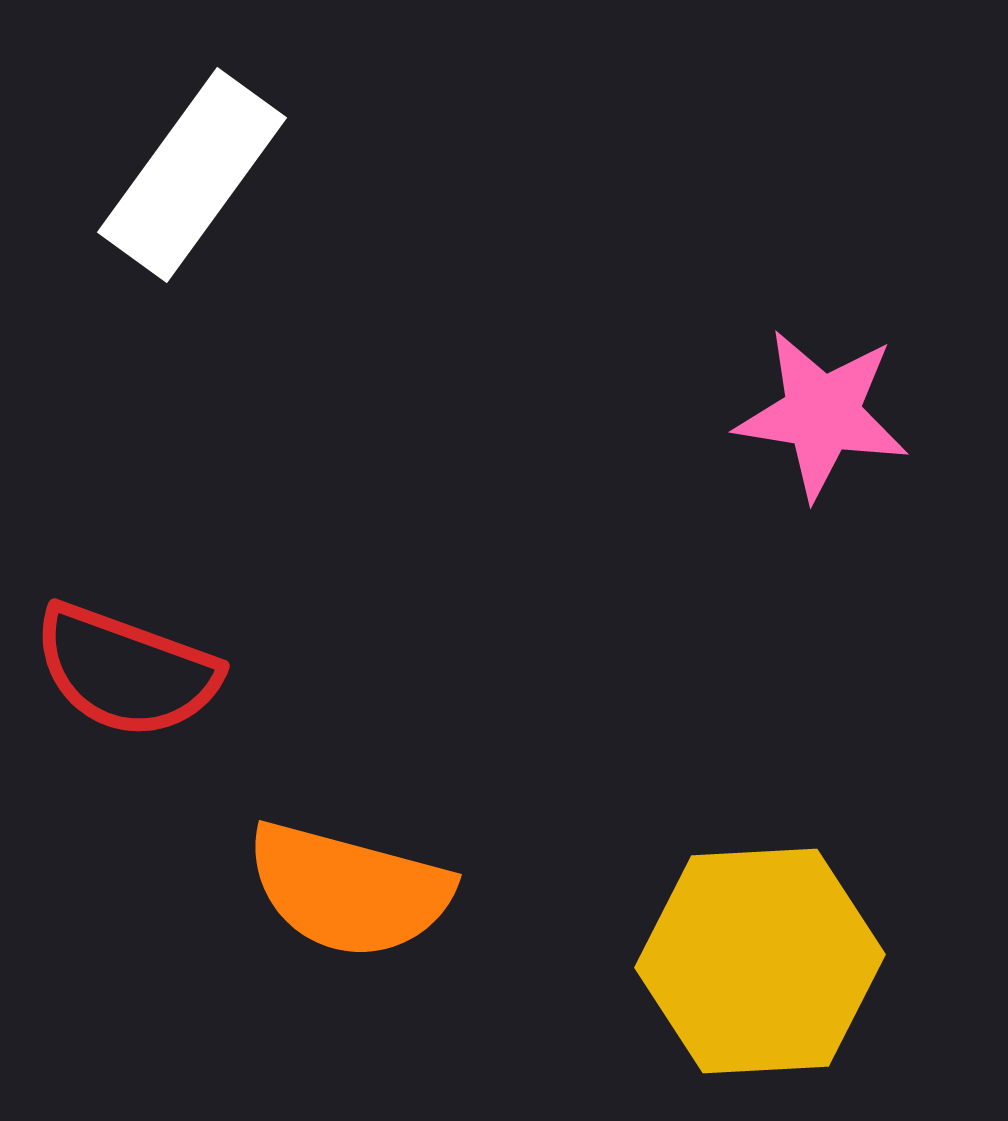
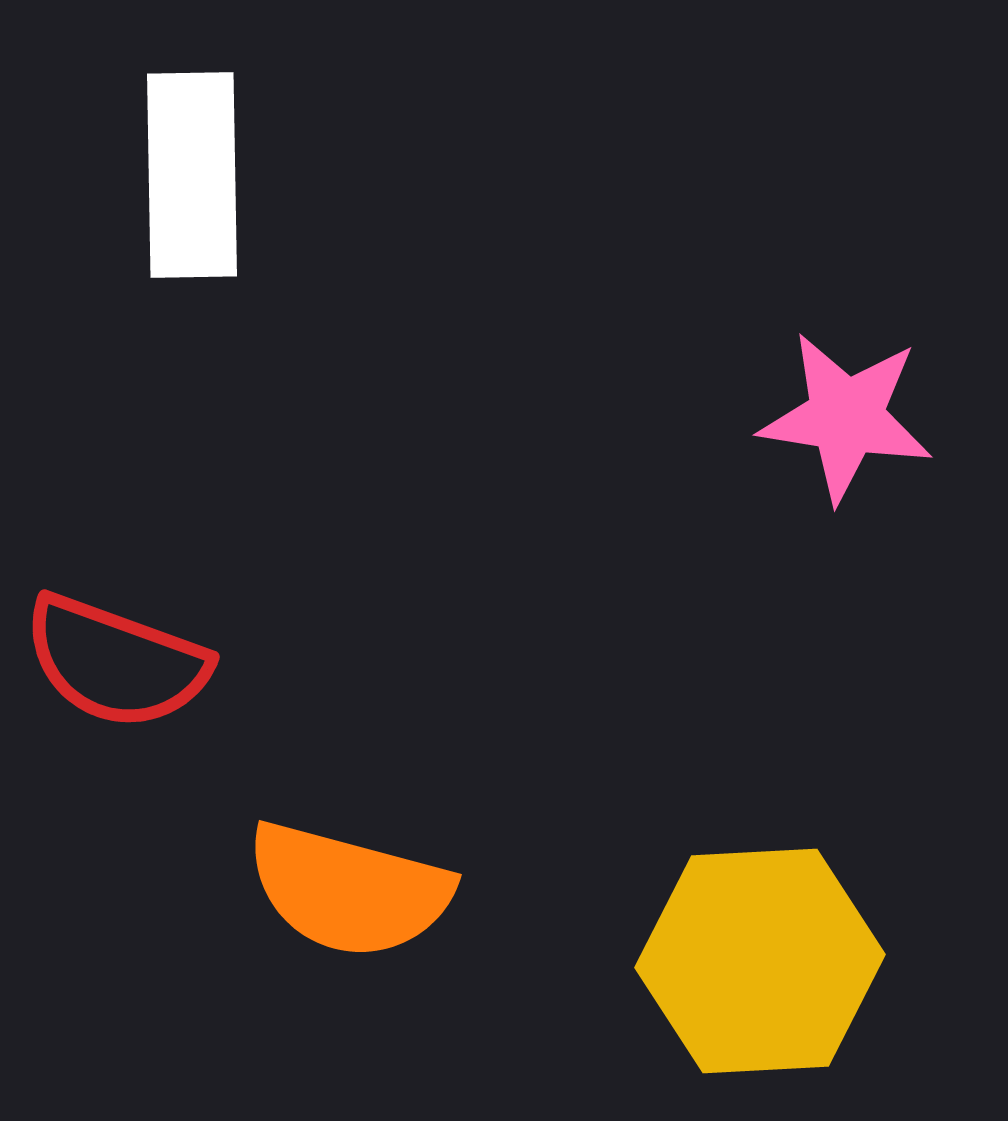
white rectangle: rotated 37 degrees counterclockwise
pink star: moved 24 px right, 3 px down
red semicircle: moved 10 px left, 9 px up
